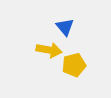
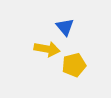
yellow arrow: moved 2 px left, 1 px up
